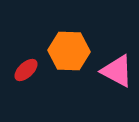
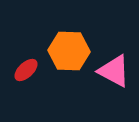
pink triangle: moved 3 px left
